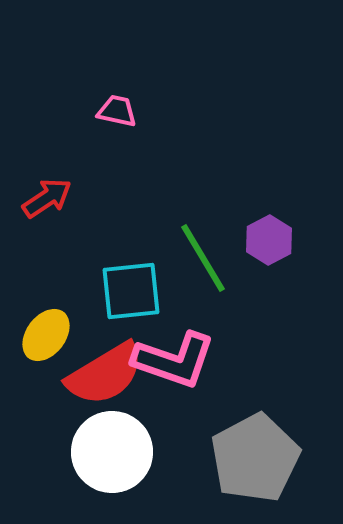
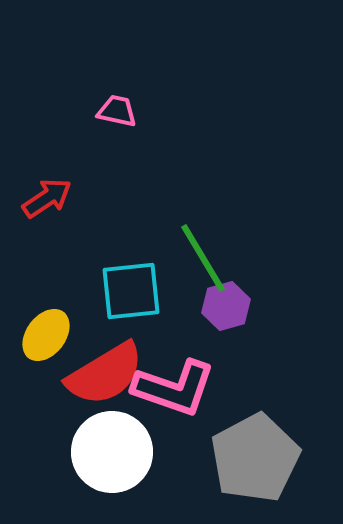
purple hexagon: moved 43 px left, 66 px down; rotated 12 degrees clockwise
pink L-shape: moved 28 px down
